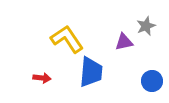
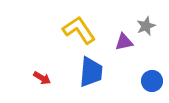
yellow L-shape: moved 12 px right, 9 px up
red arrow: rotated 24 degrees clockwise
